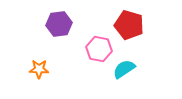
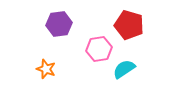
pink hexagon: rotated 20 degrees counterclockwise
orange star: moved 7 px right; rotated 18 degrees clockwise
